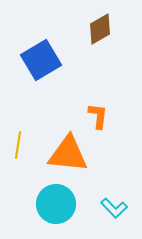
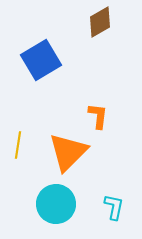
brown diamond: moved 7 px up
orange triangle: moved 2 px up; rotated 51 degrees counterclockwise
cyan L-shape: moved 1 px up; rotated 124 degrees counterclockwise
